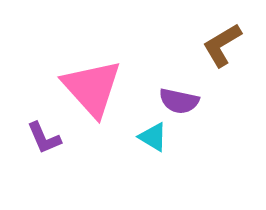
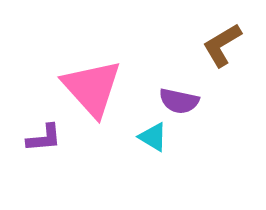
purple L-shape: rotated 72 degrees counterclockwise
